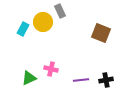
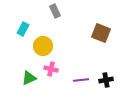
gray rectangle: moved 5 px left
yellow circle: moved 24 px down
